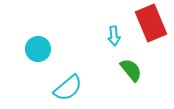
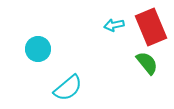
red rectangle: moved 4 px down
cyan arrow: moved 11 px up; rotated 84 degrees clockwise
green semicircle: moved 16 px right, 7 px up
